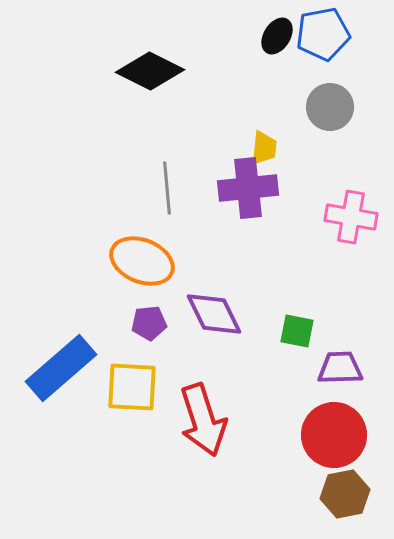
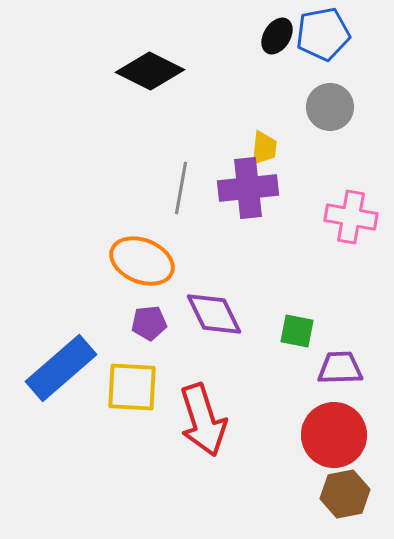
gray line: moved 14 px right; rotated 15 degrees clockwise
